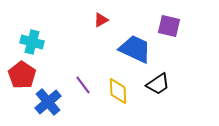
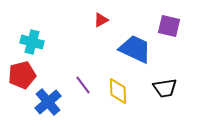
red pentagon: rotated 24 degrees clockwise
black trapezoid: moved 7 px right, 4 px down; rotated 25 degrees clockwise
